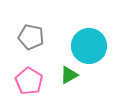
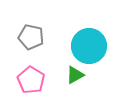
green triangle: moved 6 px right
pink pentagon: moved 2 px right, 1 px up
